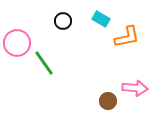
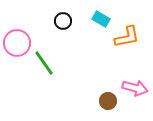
pink arrow: rotated 10 degrees clockwise
